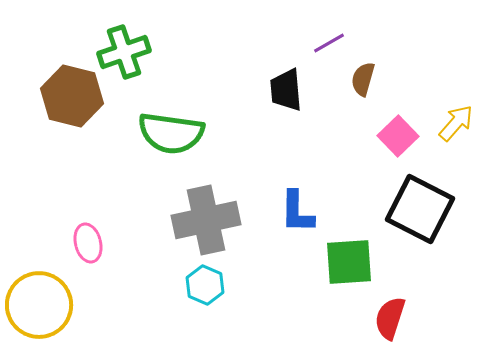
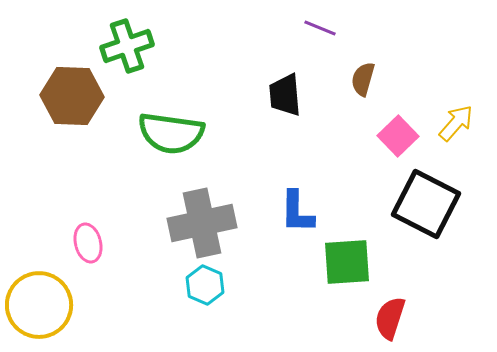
purple line: moved 9 px left, 15 px up; rotated 52 degrees clockwise
green cross: moved 3 px right, 6 px up
black trapezoid: moved 1 px left, 5 px down
brown hexagon: rotated 12 degrees counterclockwise
black square: moved 6 px right, 5 px up
gray cross: moved 4 px left, 3 px down
green square: moved 2 px left
